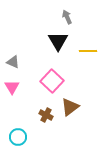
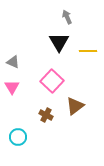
black triangle: moved 1 px right, 1 px down
brown triangle: moved 5 px right, 1 px up
